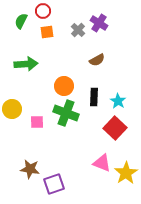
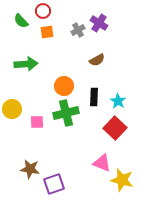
green semicircle: rotated 70 degrees counterclockwise
gray cross: rotated 16 degrees clockwise
green cross: rotated 35 degrees counterclockwise
yellow star: moved 4 px left, 7 px down; rotated 25 degrees counterclockwise
